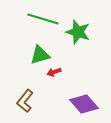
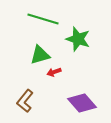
green star: moved 7 px down
purple diamond: moved 2 px left, 1 px up
